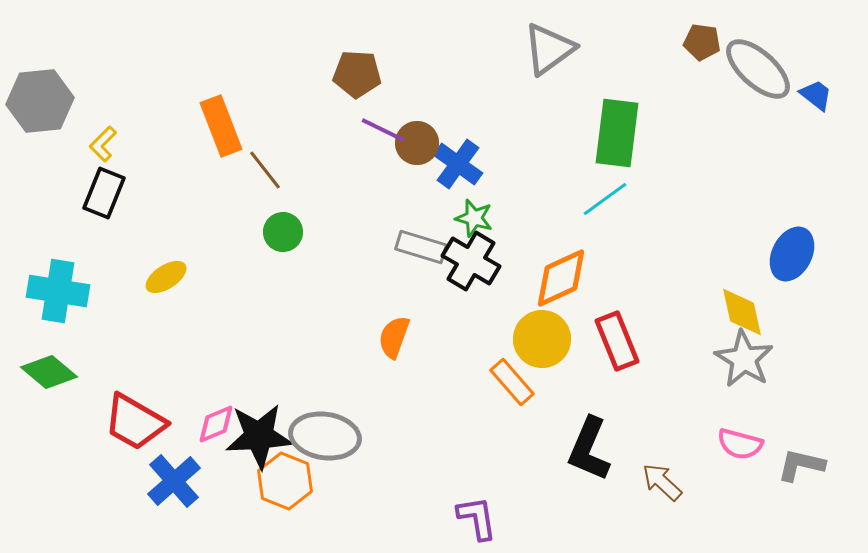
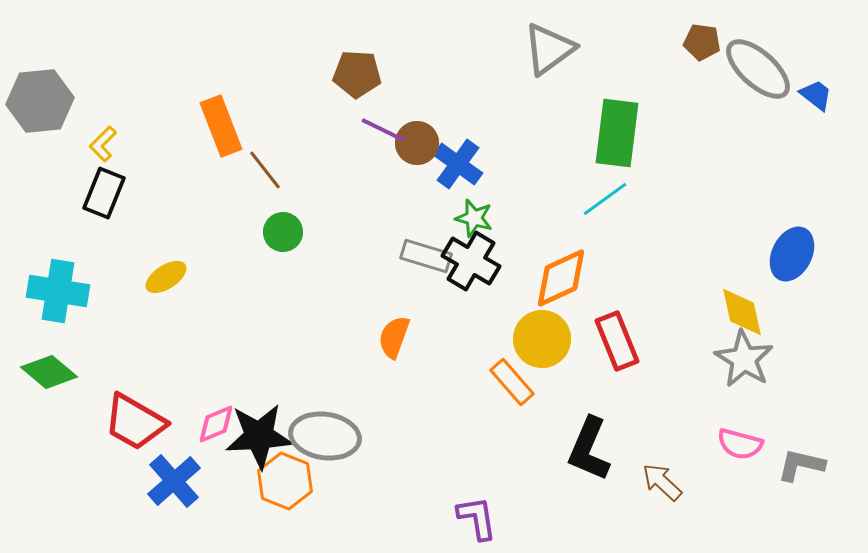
gray rectangle at (421, 247): moved 5 px right, 9 px down
